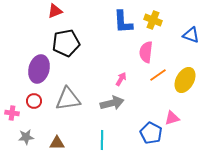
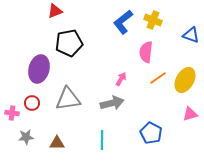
blue L-shape: rotated 55 degrees clockwise
black pentagon: moved 3 px right
orange line: moved 3 px down
red circle: moved 2 px left, 2 px down
pink triangle: moved 18 px right, 4 px up
